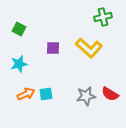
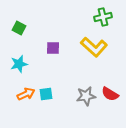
green square: moved 1 px up
yellow L-shape: moved 5 px right, 1 px up
